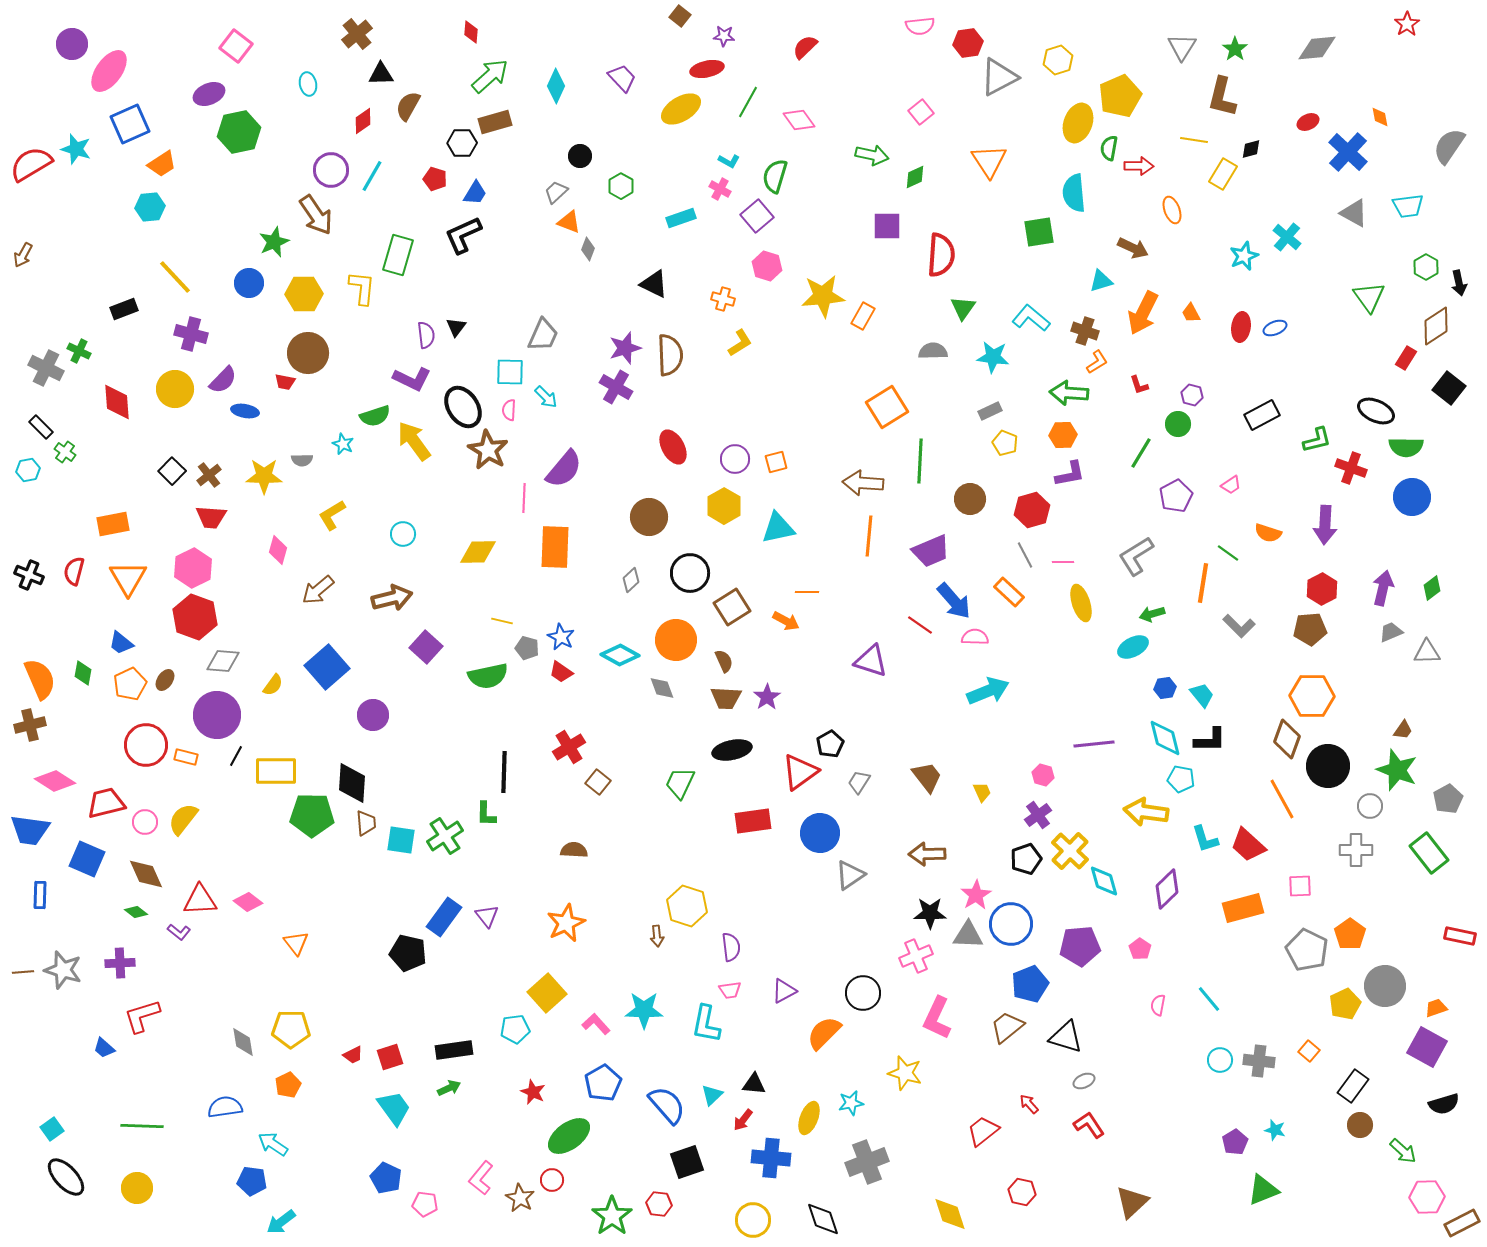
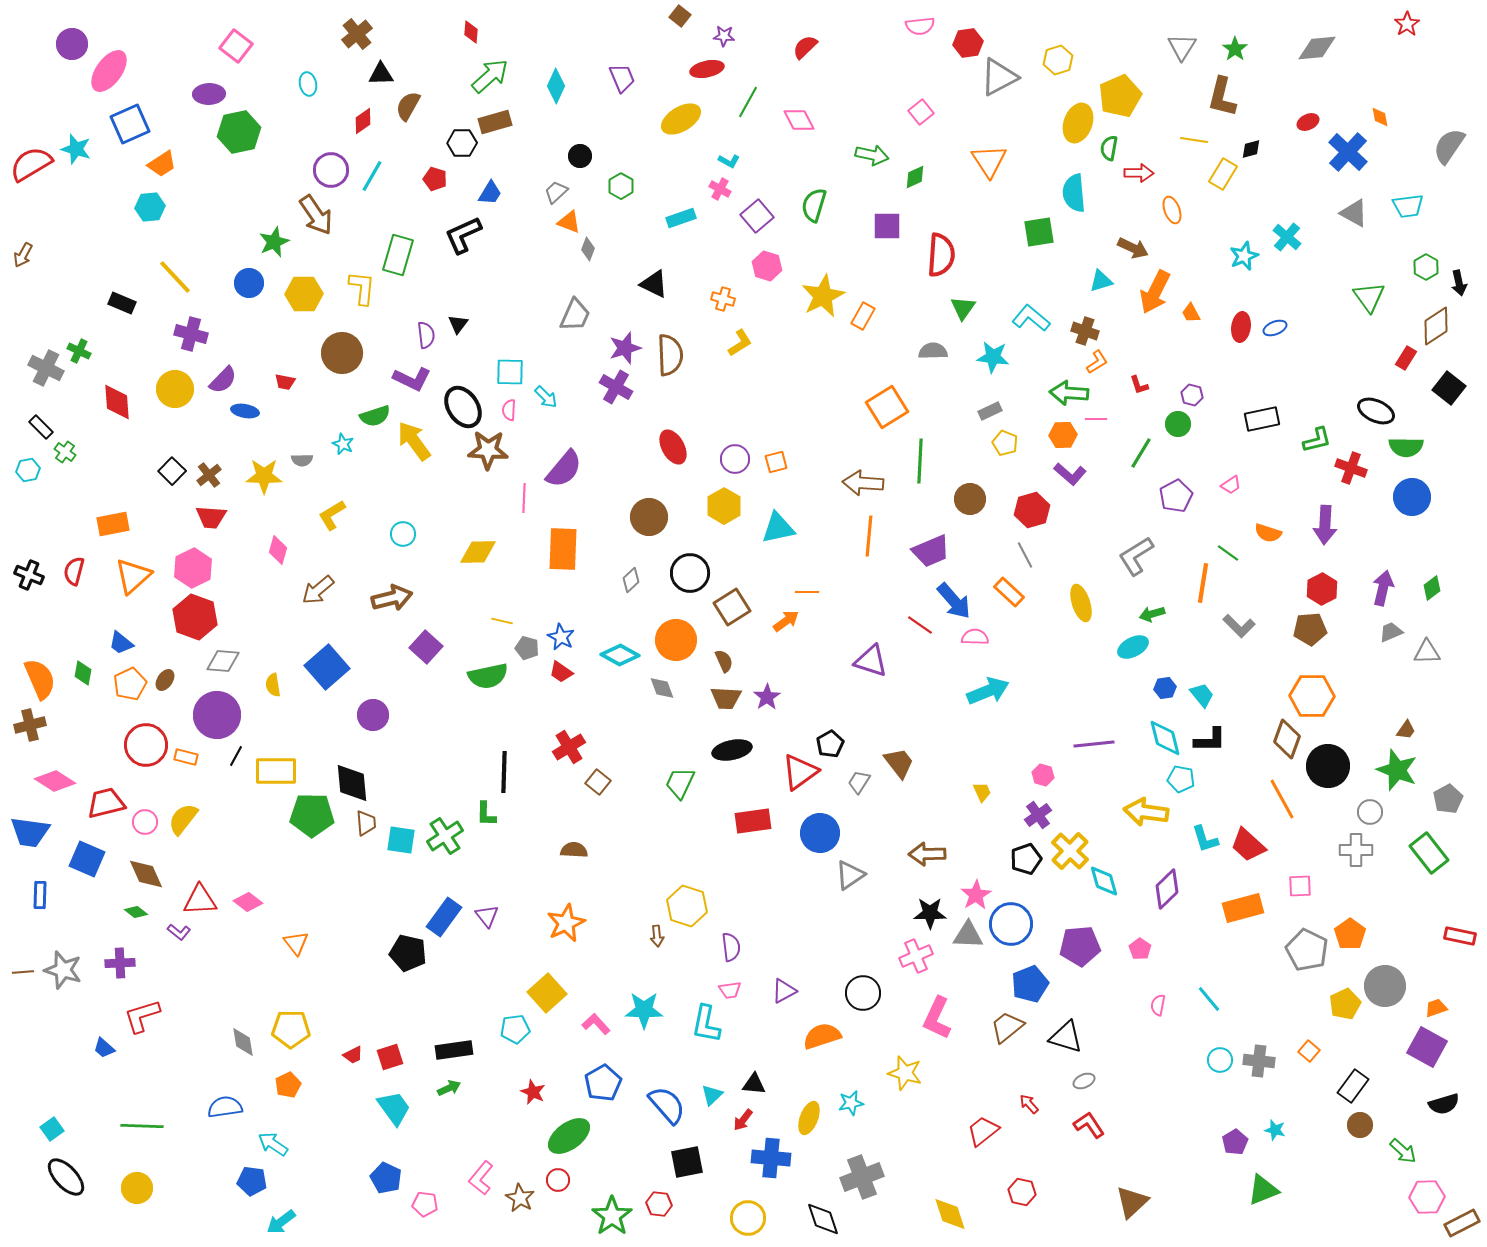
purple trapezoid at (622, 78): rotated 20 degrees clockwise
purple ellipse at (209, 94): rotated 20 degrees clockwise
yellow ellipse at (681, 109): moved 10 px down
pink diamond at (799, 120): rotated 8 degrees clockwise
red arrow at (1139, 166): moved 7 px down
green semicircle at (775, 176): moved 39 px right, 29 px down
blue trapezoid at (475, 193): moved 15 px right
yellow star at (823, 296): rotated 21 degrees counterclockwise
black rectangle at (124, 309): moved 2 px left, 6 px up; rotated 44 degrees clockwise
orange arrow at (1143, 313): moved 12 px right, 21 px up
black triangle at (456, 327): moved 2 px right, 3 px up
gray trapezoid at (543, 335): moved 32 px right, 20 px up
brown circle at (308, 353): moved 34 px right
black rectangle at (1262, 415): moved 4 px down; rotated 16 degrees clockwise
brown star at (488, 450): rotated 27 degrees counterclockwise
purple L-shape at (1070, 474): rotated 52 degrees clockwise
orange rectangle at (555, 547): moved 8 px right, 2 px down
pink line at (1063, 562): moved 33 px right, 143 px up
orange triangle at (128, 578): moved 5 px right, 2 px up; rotated 18 degrees clockwise
orange arrow at (786, 621): rotated 64 degrees counterclockwise
yellow semicircle at (273, 685): rotated 135 degrees clockwise
brown trapezoid at (1403, 730): moved 3 px right
brown trapezoid at (927, 777): moved 28 px left, 14 px up
black diamond at (352, 783): rotated 9 degrees counterclockwise
gray circle at (1370, 806): moved 6 px down
blue trapezoid at (30, 830): moved 2 px down
orange semicircle at (824, 1033): moved 2 px left, 3 px down; rotated 27 degrees clockwise
black square at (687, 1162): rotated 8 degrees clockwise
gray cross at (867, 1162): moved 5 px left, 15 px down
red circle at (552, 1180): moved 6 px right
yellow circle at (753, 1220): moved 5 px left, 2 px up
